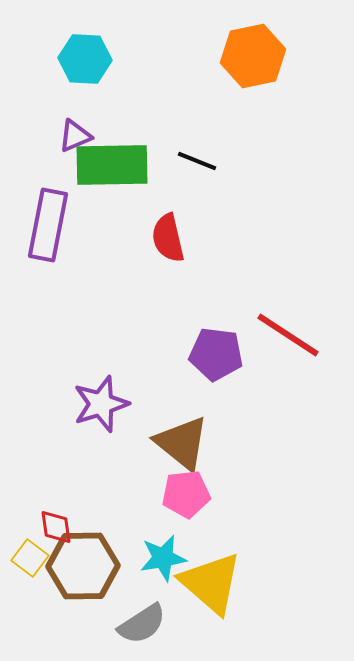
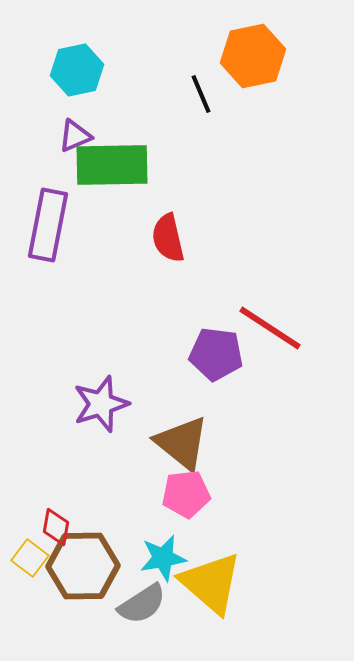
cyan hexagon: moved 8 px left, 11 px down; rotated 15 degrees counterclockwise
black line: moved 4 px right, 67 px up; rotated 45 degrees clockwise
red line: moved 18 px left, 7 px up
red diamond: rotated 18 degrees clockwise
gray semicircle: moved 20 px up
